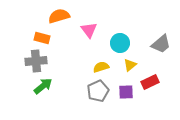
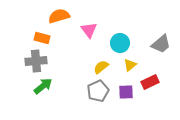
yellow semicircle: rotated 21 degrees counterclockwise
